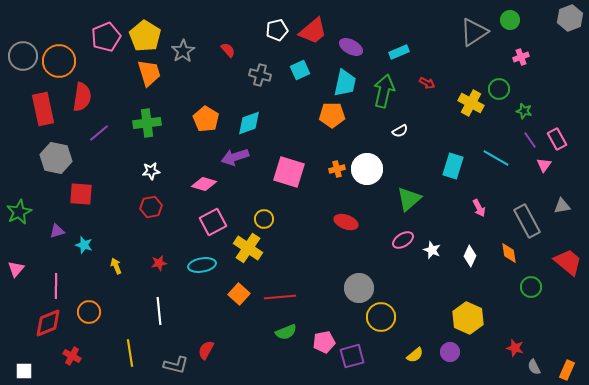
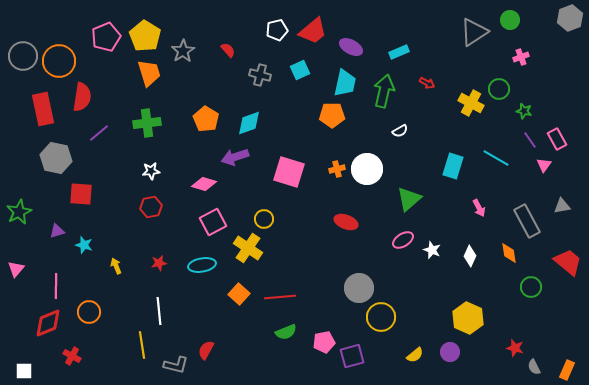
yellow line at (130, 353): moved 12 px right, 8 px up
